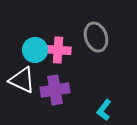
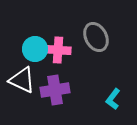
gray ellipse: rotated 8 degrees counterclockwise
cyan circle: moved 1 px up
cyan L-shape: moved 9 px right, 11 px up
